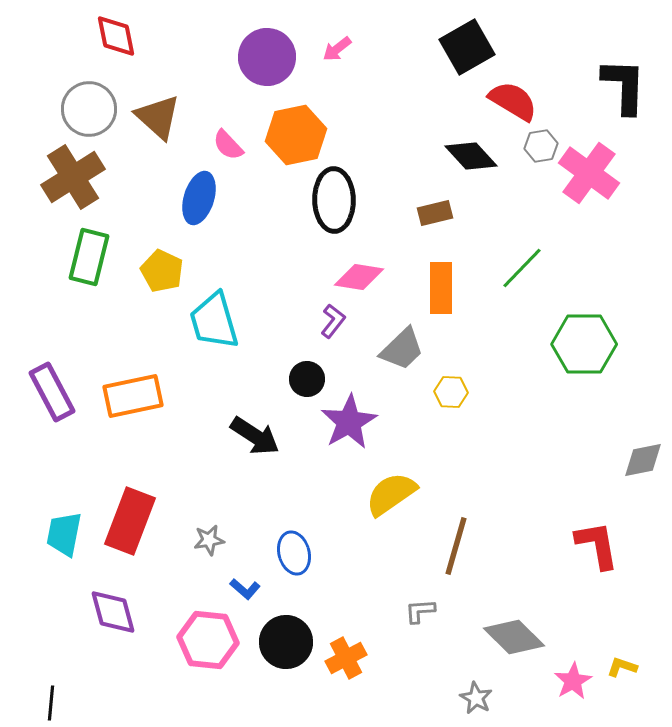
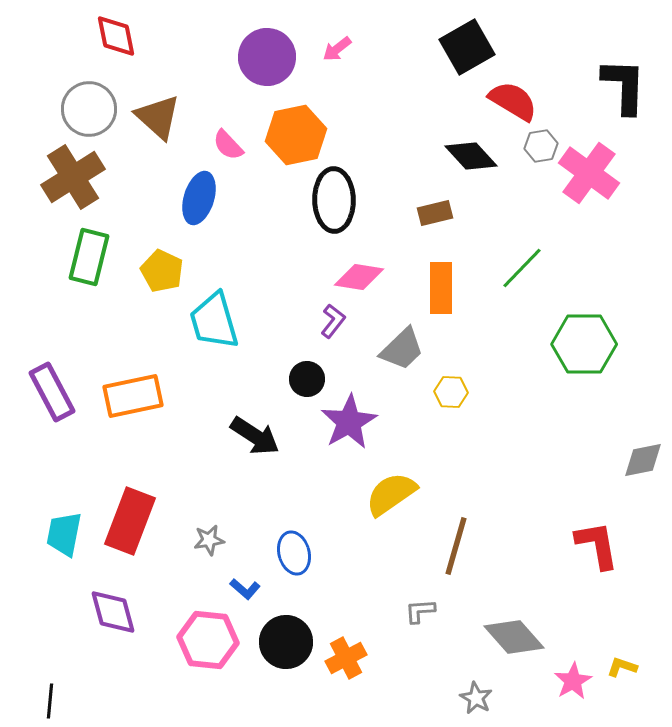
gray diamond at (514, 637): rotated 4 degrees clockwise
black line at (51, 703): moved 1 px left, 2 px up
